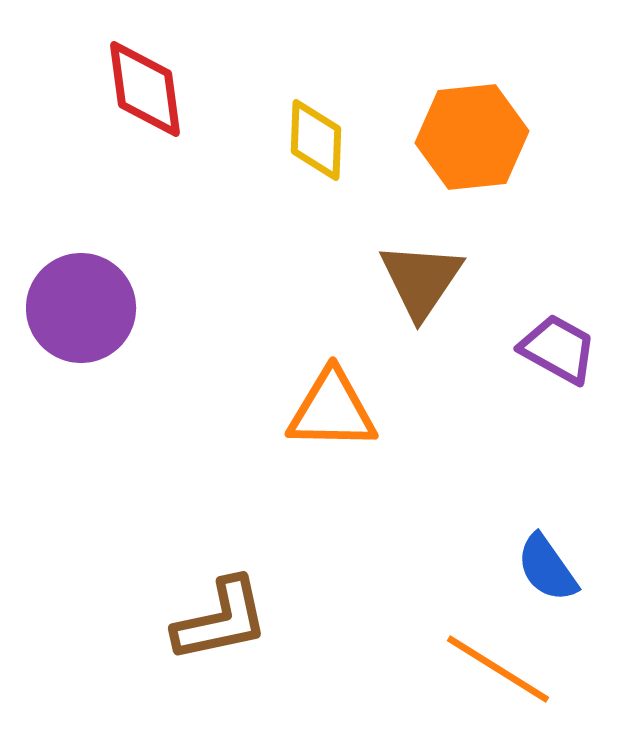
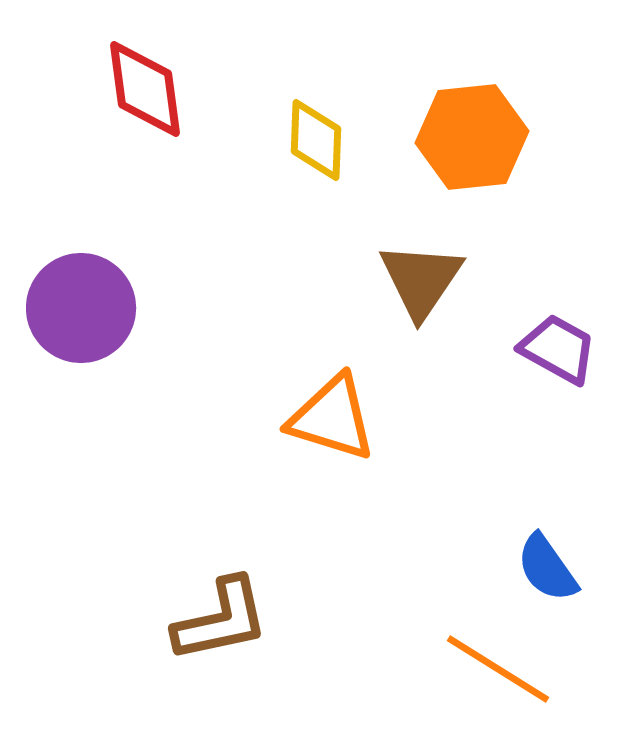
orange triangle: moved 8 px down; rotated 16 degrees clockwise
